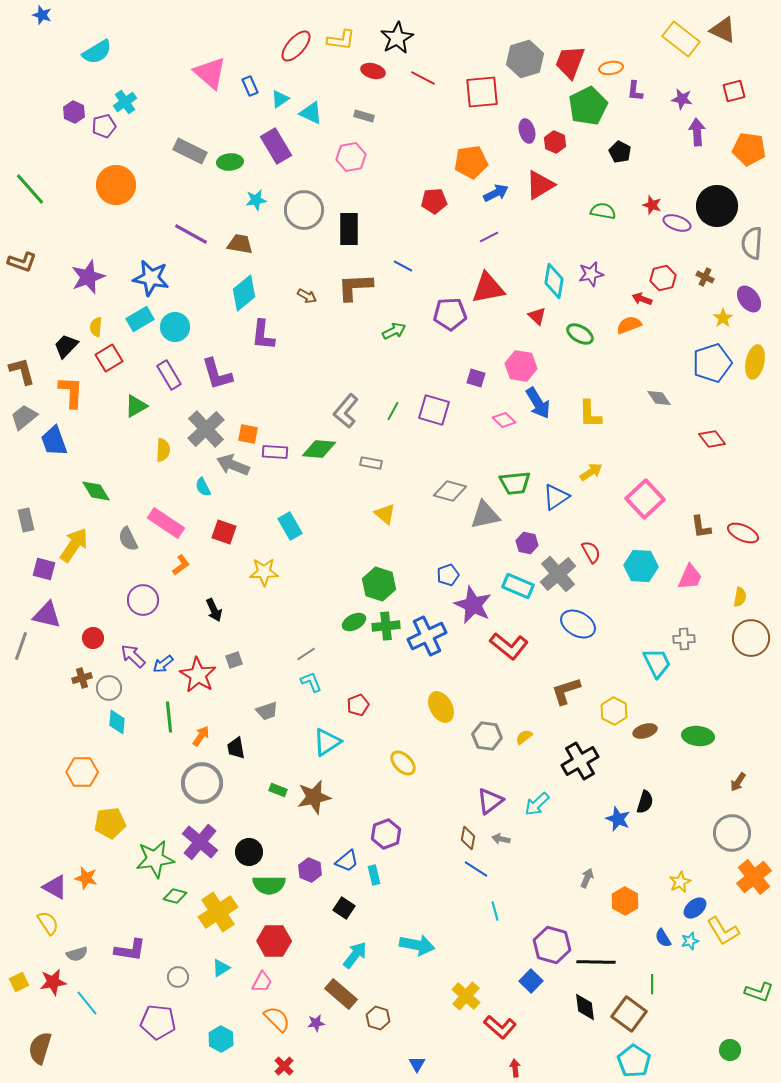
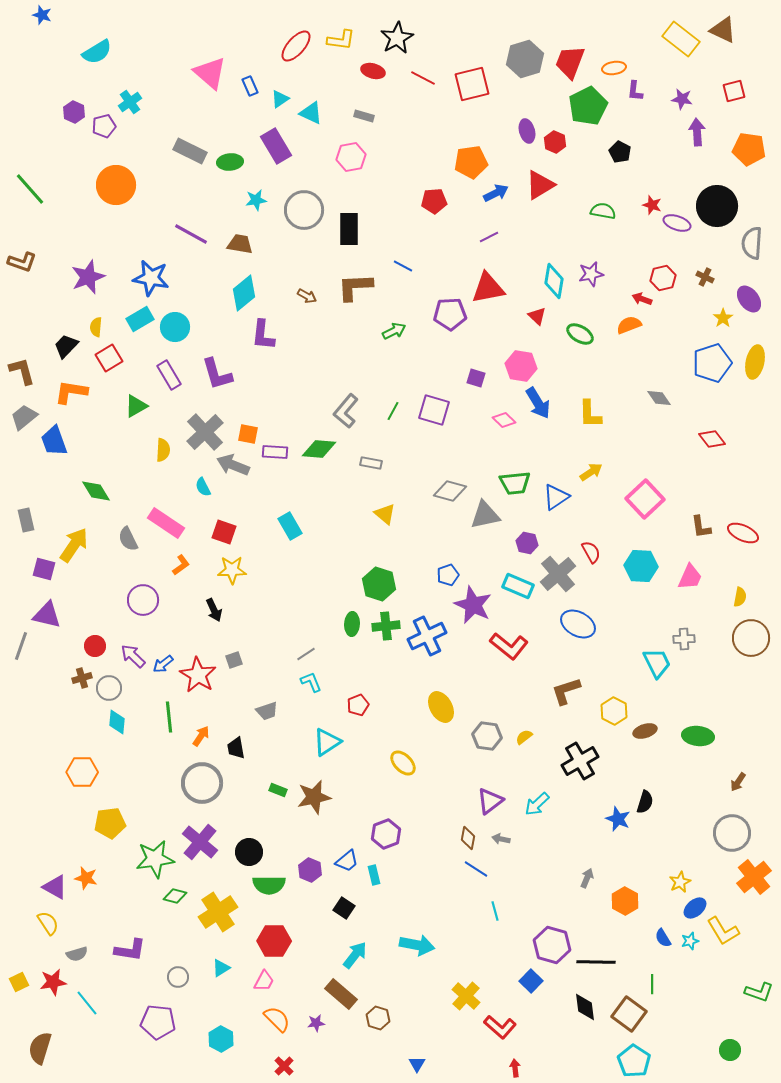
orange ellipse at (611, 68): moved 3 px right
red square at (482, 92): moved 10 px left, 8 px up; rotated 9 degrees counterclockwise
cyan cross at (125, 102): moved 5 px right
orange L-shape at (71, 392): rotated 84 degrees counterclockwise
gray cross at (206, 429): moved 1 px left, 3 px down
yellow star at (264, 572): moved 32 px left, 2 px up
green ellipse at (354, 622): moved 2 px left, 2 px down; rotated 60 degrees counterclockwise
red circle at (93, 638): moved 2 px right, 8 px down
pink trapezoid at (262, 982): moved 2 px right, 1 px up
